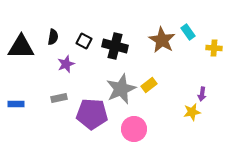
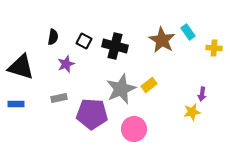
black triangle: moved 20 px down; rotated 16 degrees clockwise
